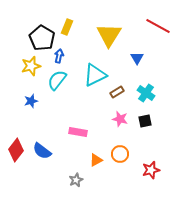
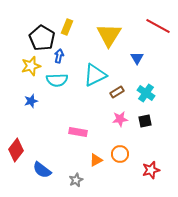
cyan semicircle: rotated 130 degrees counterclockwise
pink star: rotated 21 degrees counterclockwise
blue semicircle: moved 19 px down
